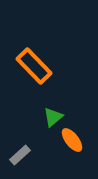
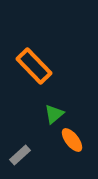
green triangle: moved 1 px right, 3 px up
